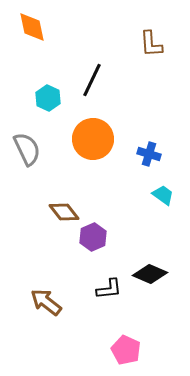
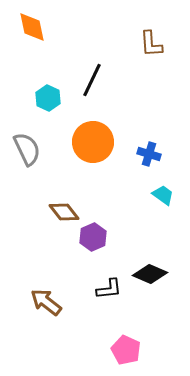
orange circle: moved 3 px down
